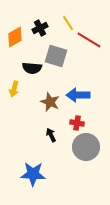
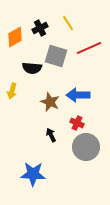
red line: moved 8 px down; rotated 55 degrees counterclockwise
yellow arrow: moved 2 px left, 2 px down
red cross: rotated 16 degrees clockwise
